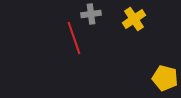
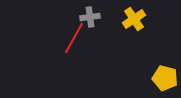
gray cross: moved 1 px left, 3 px down
red line: rotated 48 degrees clockwise
